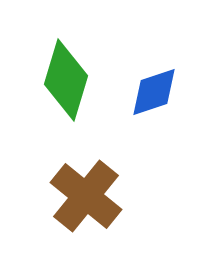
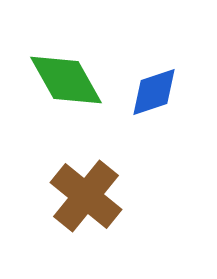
green diamond: rotated 46 degrees counterclockwise
